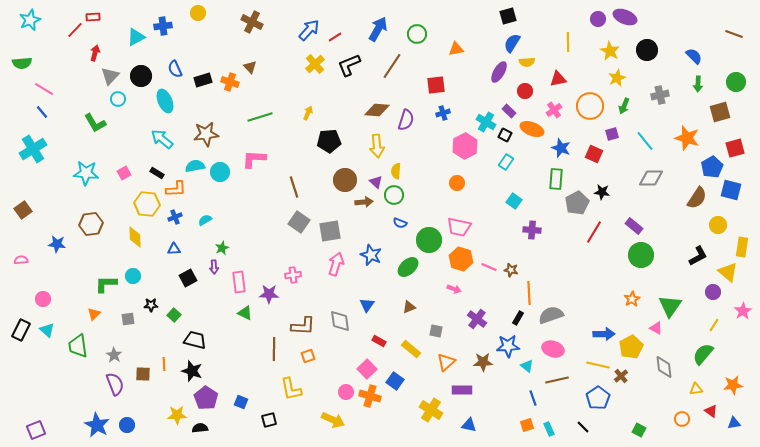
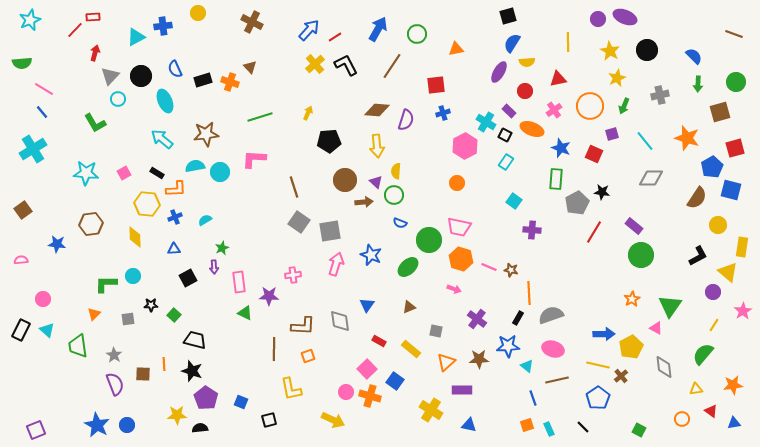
black L-shape at (349, 65): moved 3 px left; rotated 85 degrees clockwise
purple star at (269, 294): moved 2 px down
brown star at (483, 362): moved 4 px left, 3 px up
